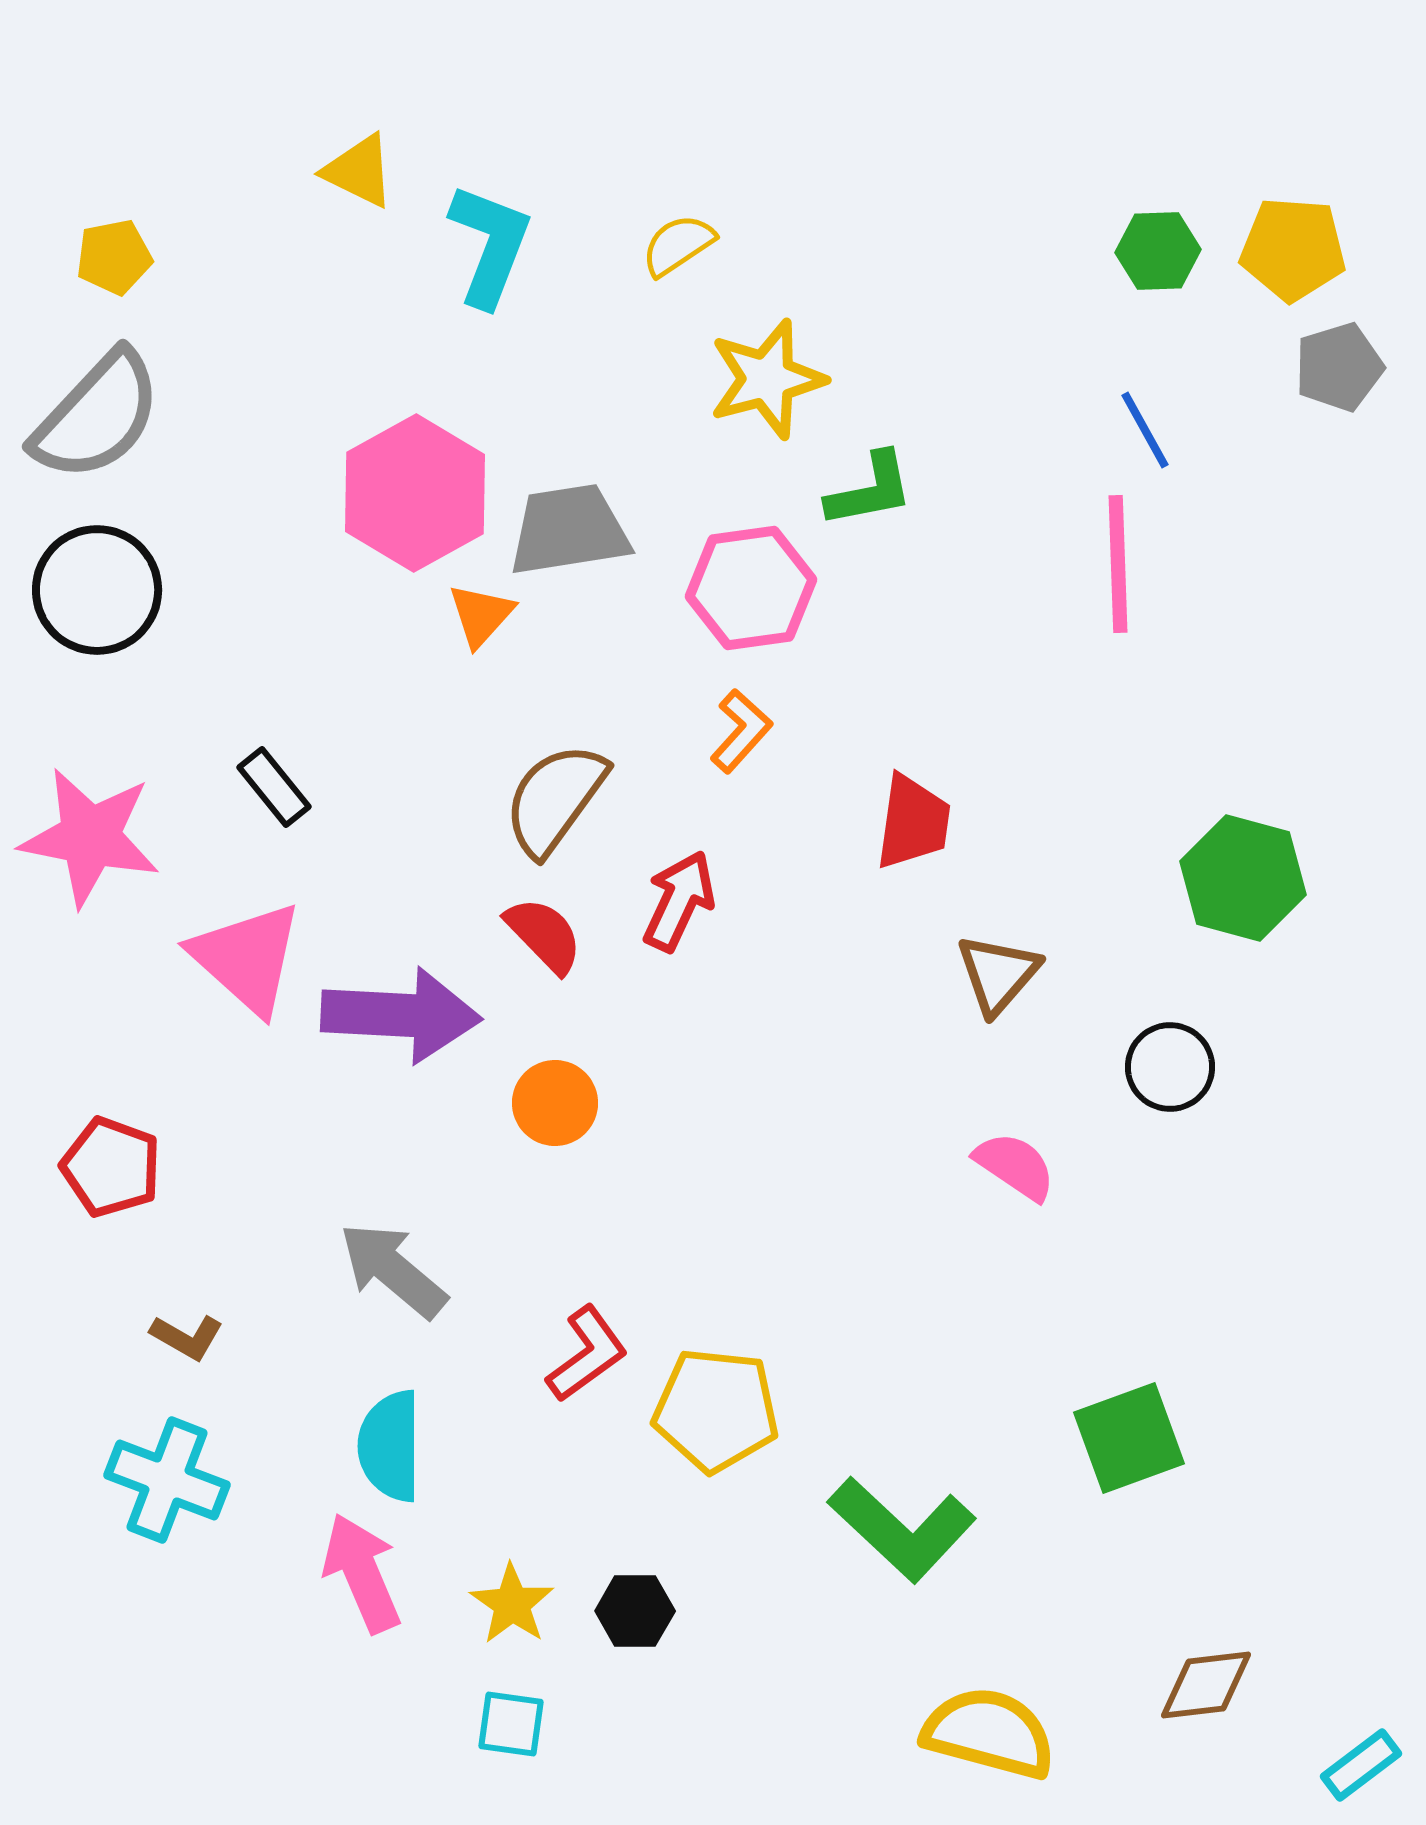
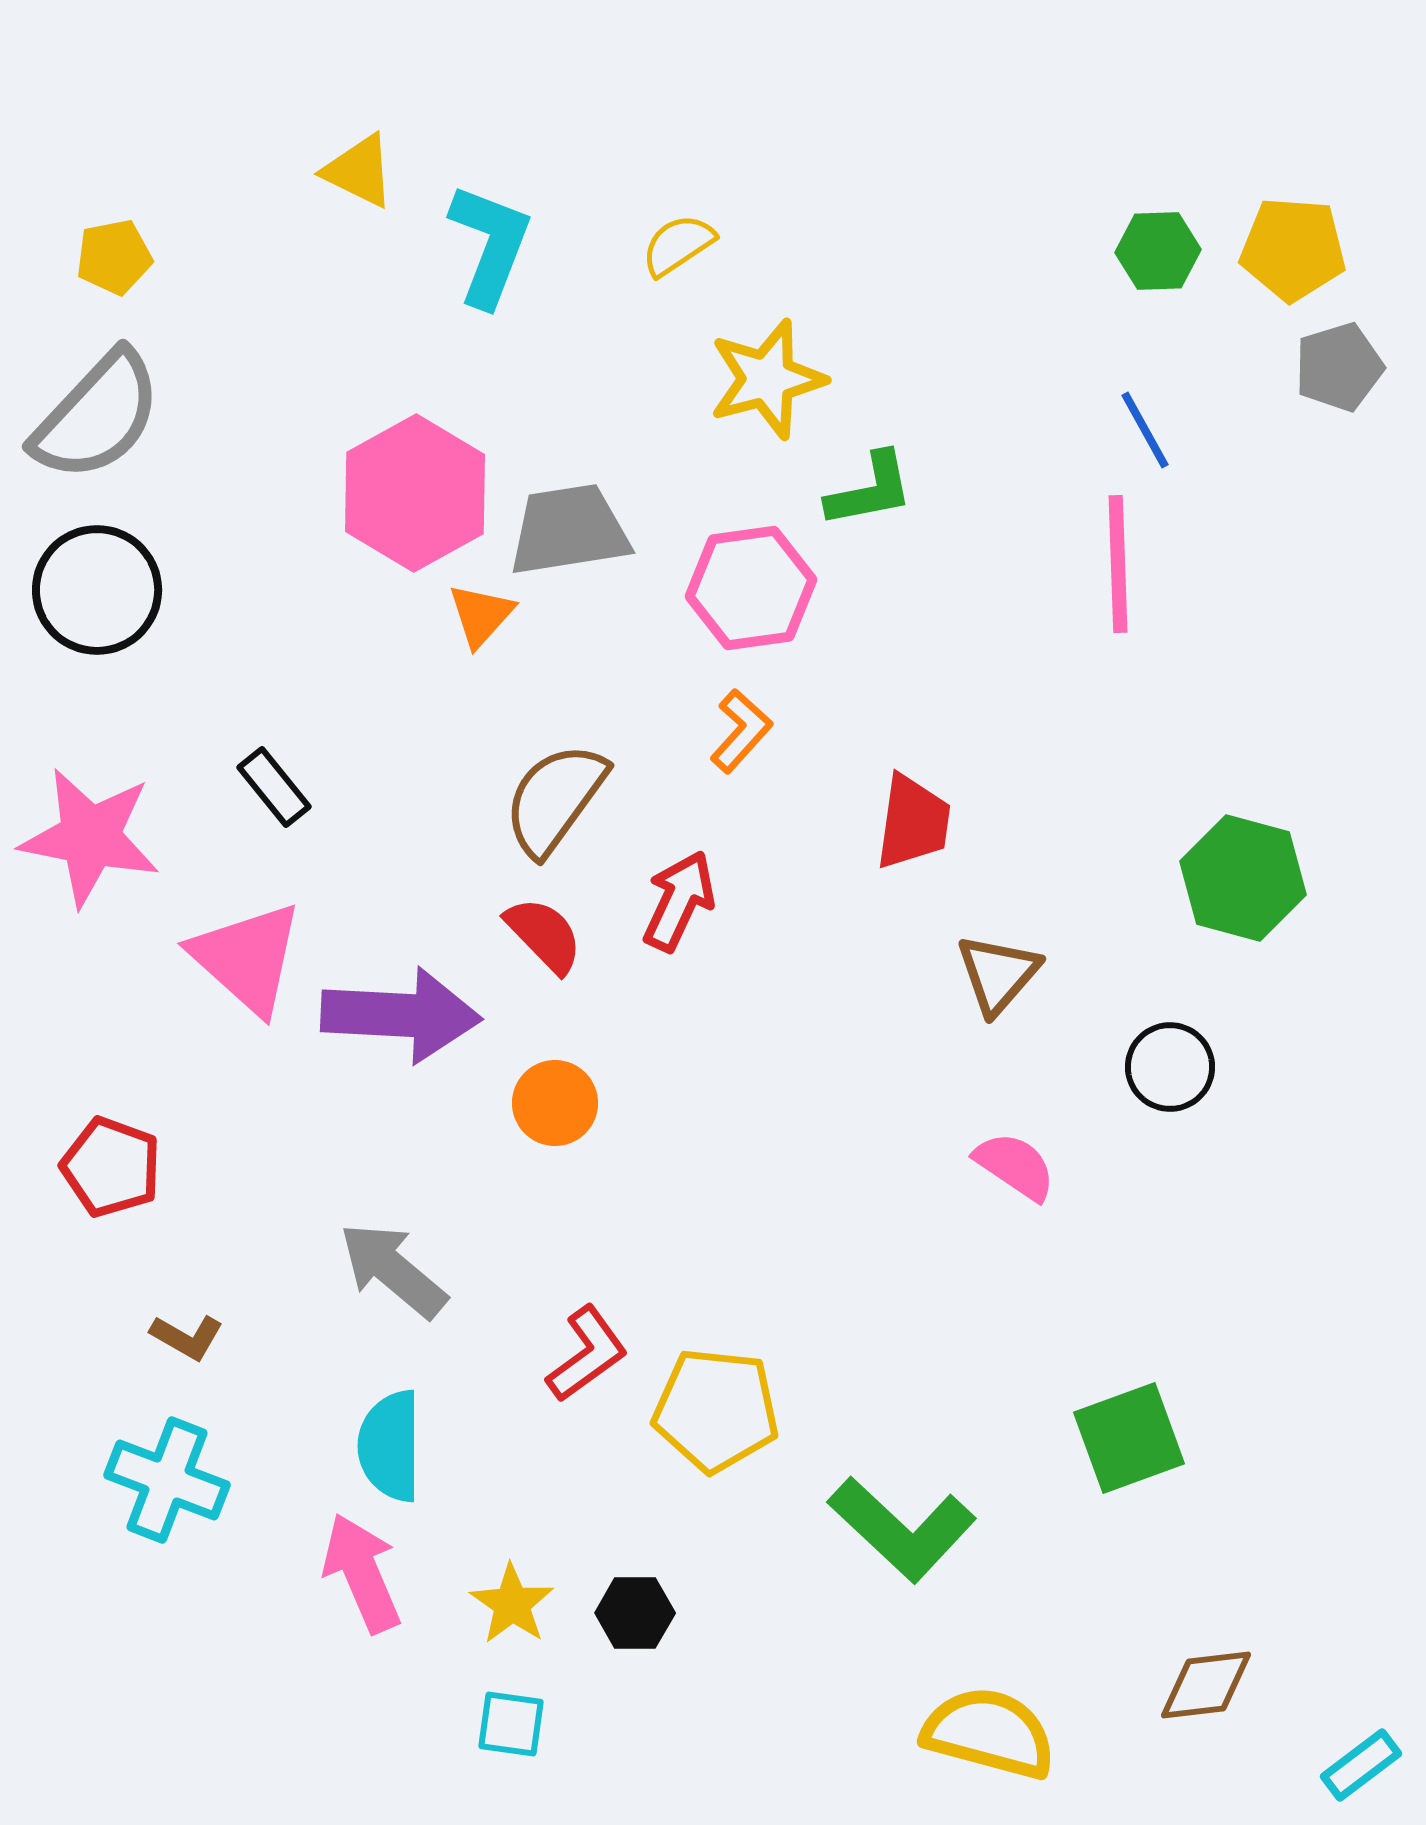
black hexagon at (635, 1611): moved 2 px down
